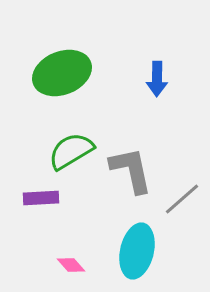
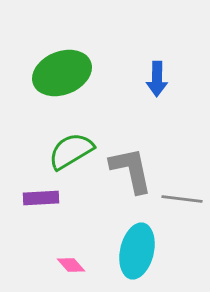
gray line: rotated 48 degrees clockwise
